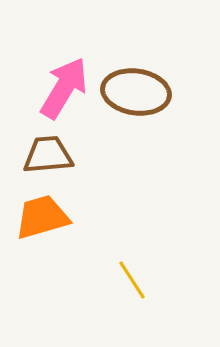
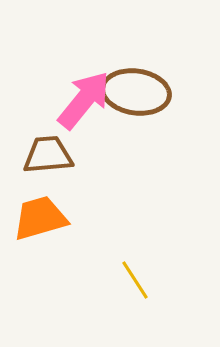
pink arrow: moved 20 px right, 12 px down; rotated 8 degrees clockwise
orange trapezoid: moved 2 px left, 1 px down
yellow line: moved 3 px right
